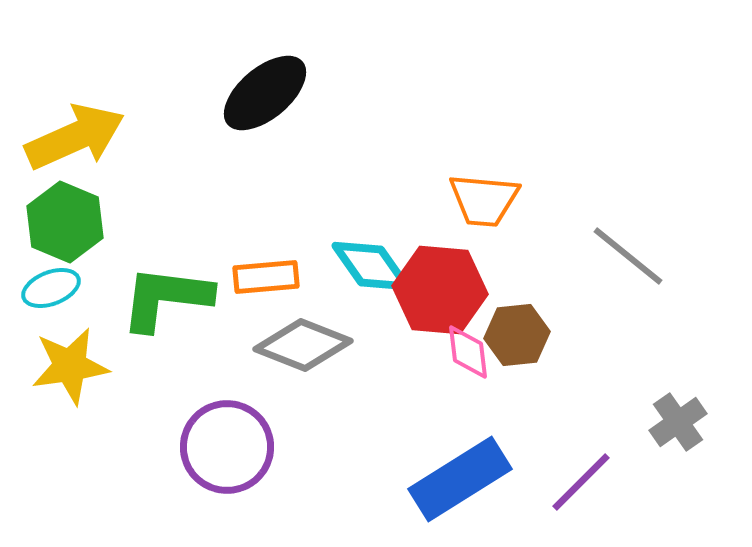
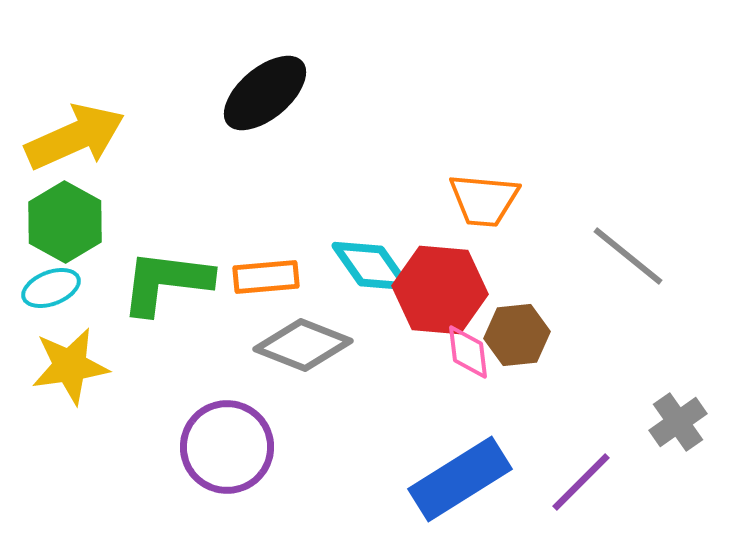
green hexagon: rotated 6 degrees clockwise
green L-shape: moved 16 px up
